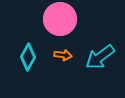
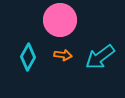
pink circle: moved 1 px down
